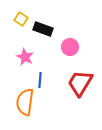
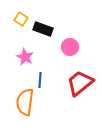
red trapezoid: rotated 20 degrees clockwise
